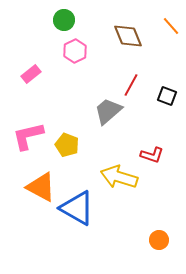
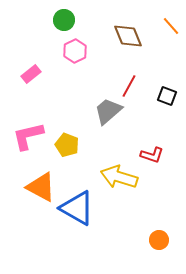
red line: moved 2 px left, 1 px down
